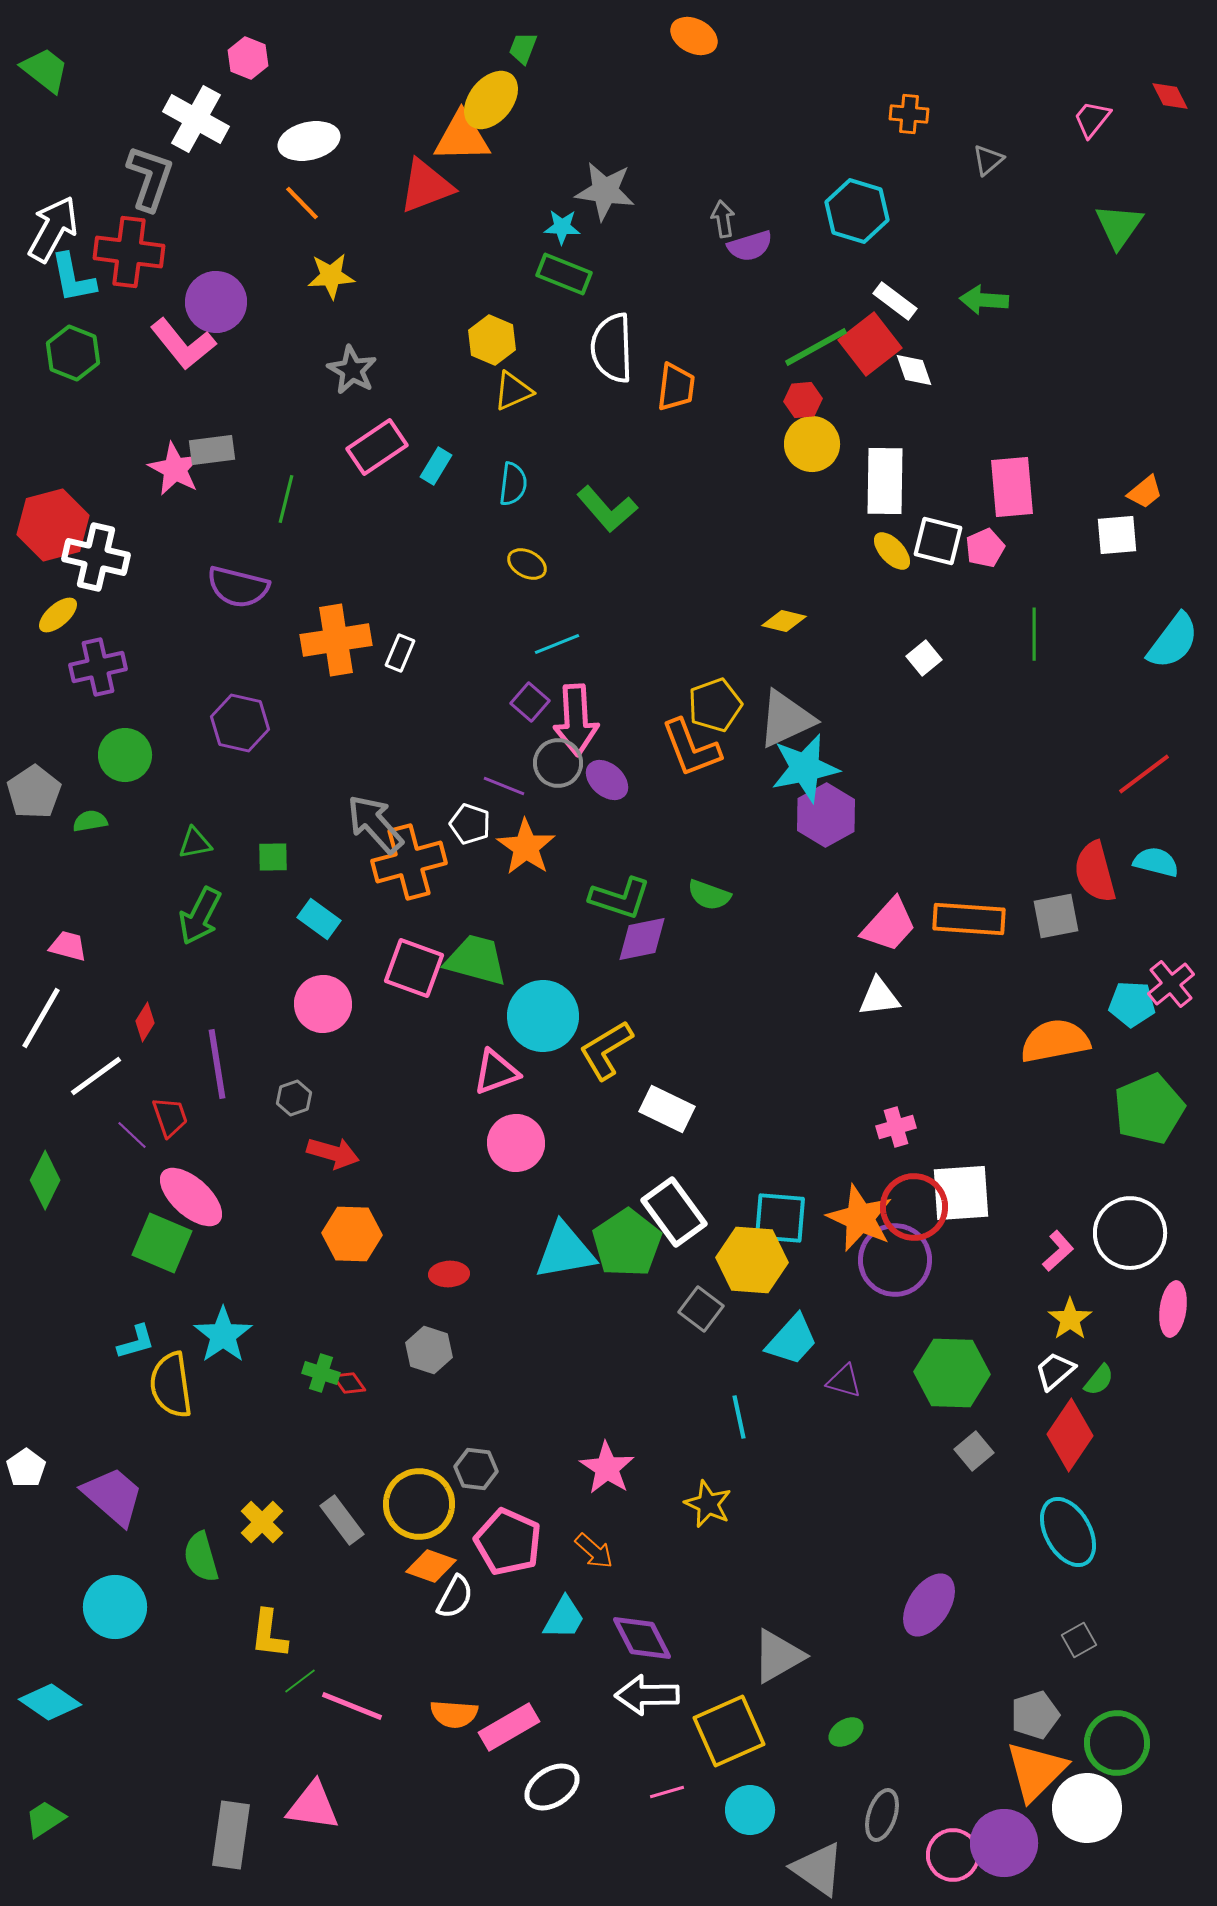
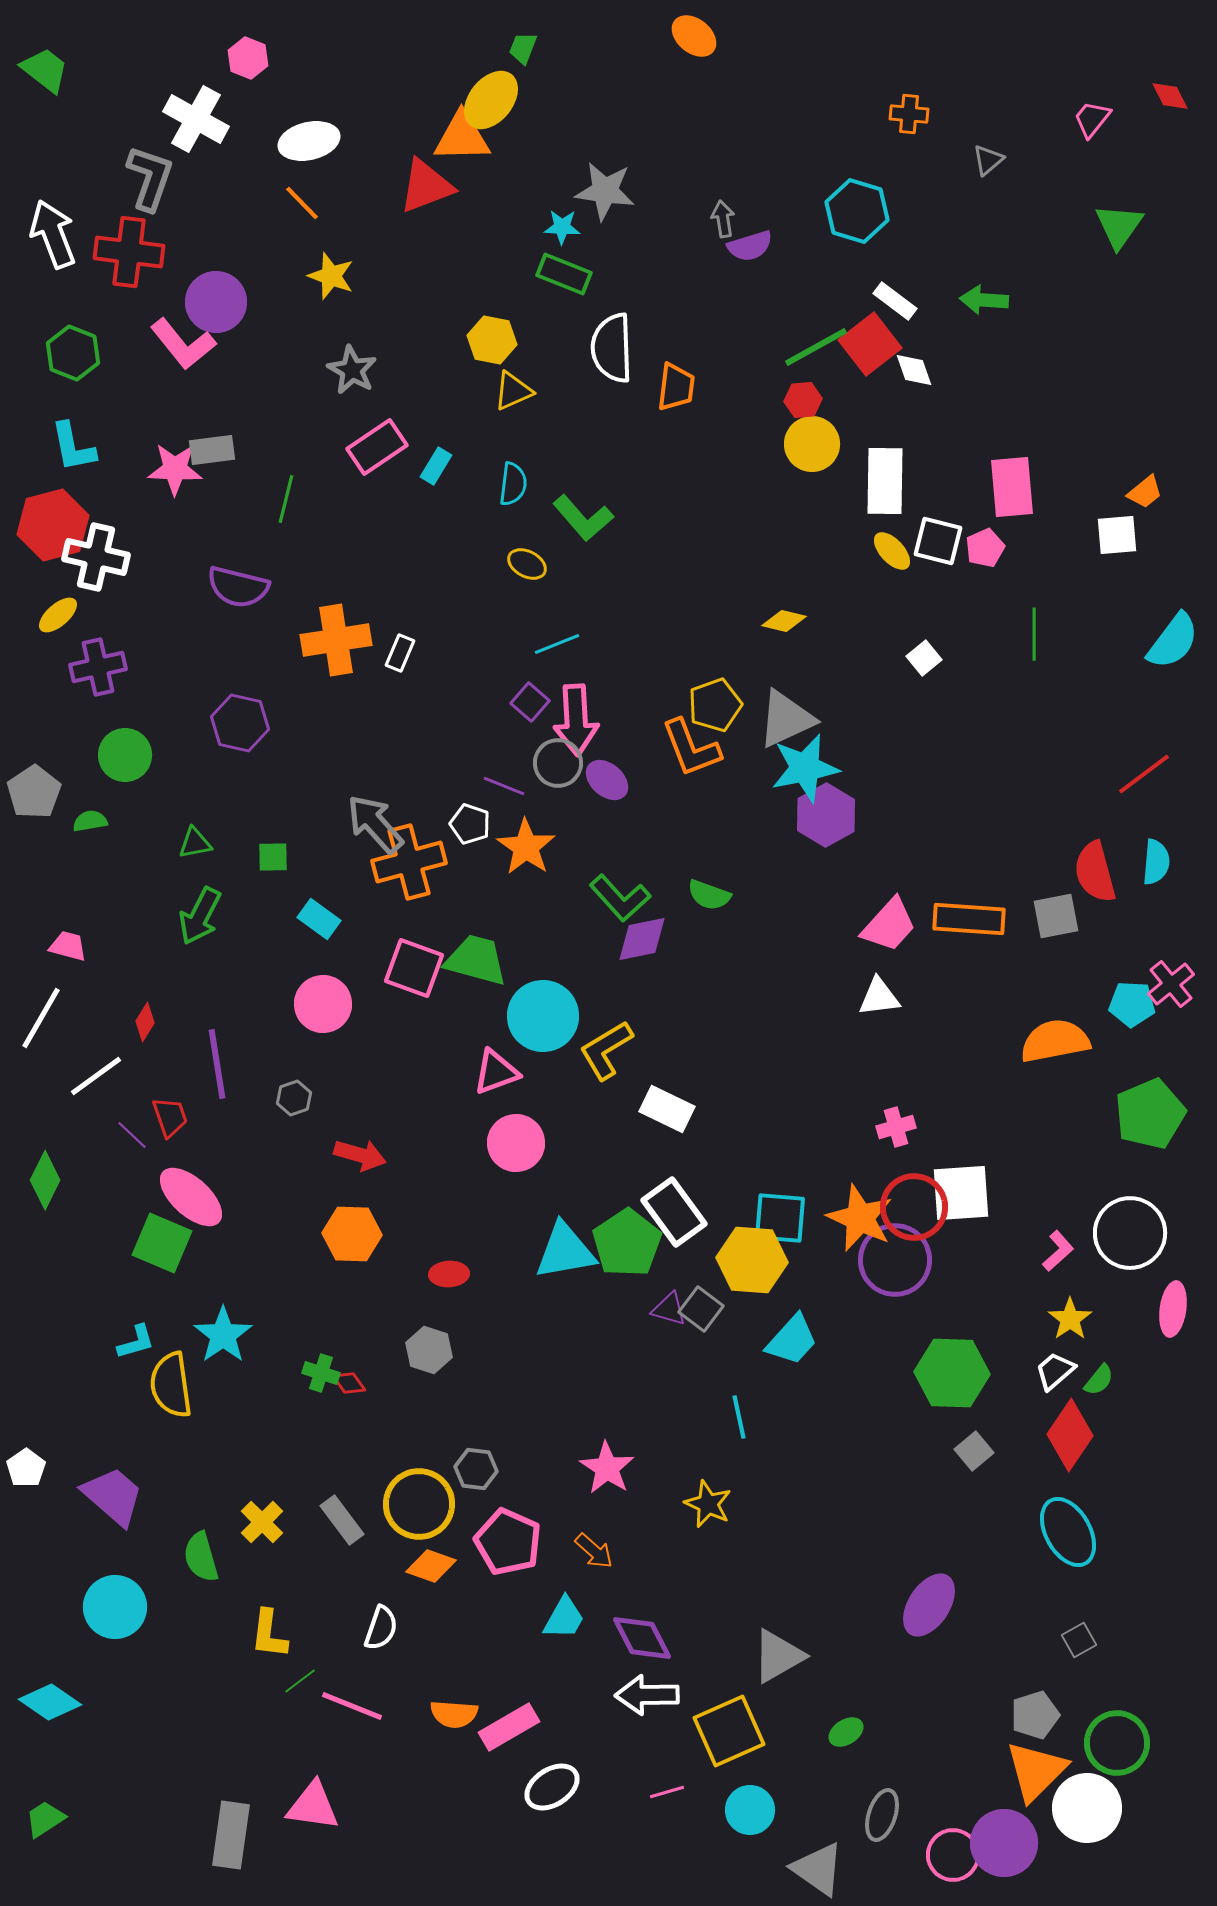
orange ellipse at (694, 36): rotated 12 degrees clockwise
white arrow at (53, 229): moved 5 px down; rotated 50 degrees counterclockwise
yellow star at (331, 276): rotated 24 degrees clockwise
cyan L-shape at (73, 278): moved 169 px down
yellow hexagon at (492, 340): rotated 12 degrees counterclockwise
pink star at (175, 469): rotated 26 degrees counterclockwise
green L-shape at (607, 509): moved 24 px left, 9 px down
cyan semicircle at (1156, 862): rotated 81 degrees clockwise
green L-shape at (620, 898): rotated 30 degrees clockwise
green pentagon at (1149, 1109): moved 1 px right, 5 px down
red arrow at (333, 1153): moved 27 px right, 2 px down
purple triangle at (844, 1381): moved 175 px left, 72 px up
white semicircle at (455, 1597): moved 74 px left, 31 px down; rotated 9 degrees counterclockwise
